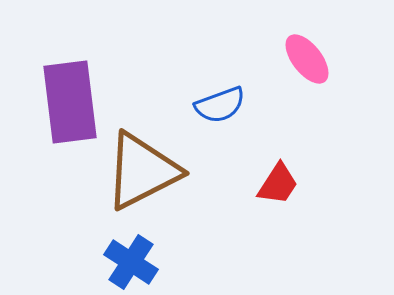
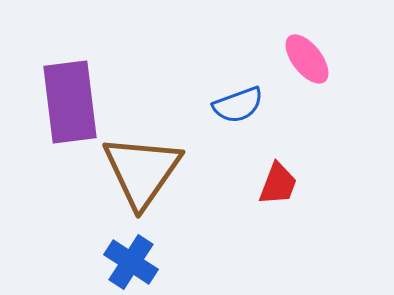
blue semicircle: moved 18 px right
brown triangle: rotated 28 degrees counterclockwise
red trapezoid: rotated 12 degrees counterclockwise
